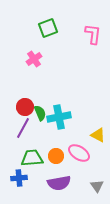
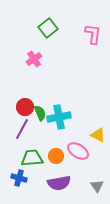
green square: rotated 18 degrees counterclockwise
purple line: moved 1 px left, 1 px down
pink ellipse: moved 1 px left, 2 px up
blue cross: rotated 21 degrees clockwise
